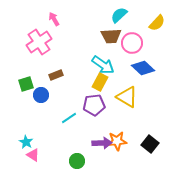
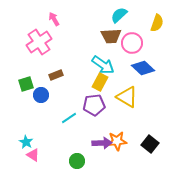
yellow semicircle: rotated 24 degrees counterclockwise
